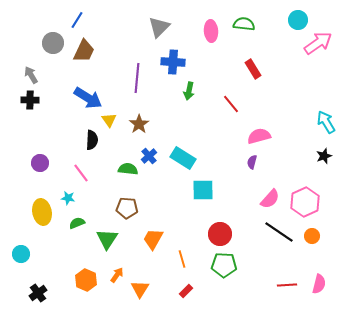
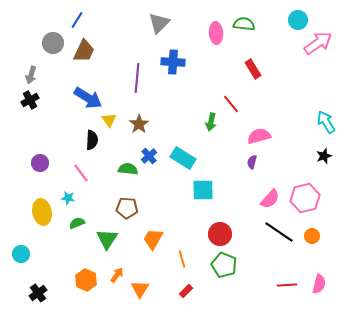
gray triangle at (159, 27): moved 4 px up
pink ellipse at (211, 31): moved 5 px right, 2 px down
gray arrow at (31, 75): rotated 132 degrees counterclockwise
green arrow at (189, 91): moved 22 px right, 31 px down
black cross at (30, 100): rotated 30 degrees counterclockwise
pink hexagon at (305, 202): moved 4 px up; rotated 12 degrees clockwise
green pentagon at (224, 265): rotated 20 degrees clockwise
